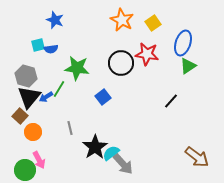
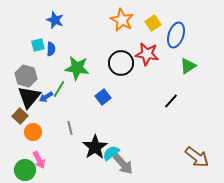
blue ellipse: moved 7 px left, 8 px up
blue semicircle: rotated 80 degrees counterclockwise
